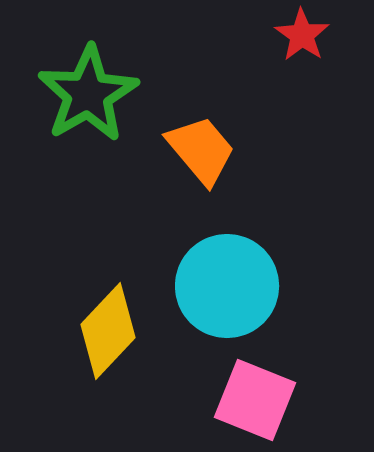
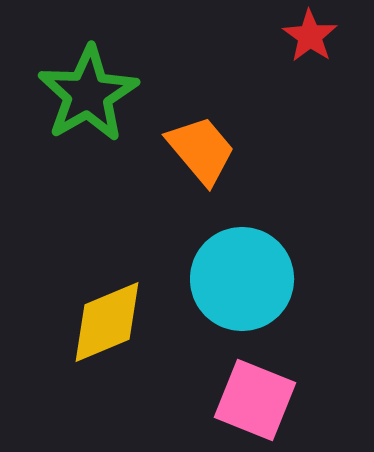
red star: moved 8 px right, 1 px down
cyan circle: moved 15 px right, 7 px up
yellow diamond: moved 1 px left, 9 px up; rotated 24 degrees clockwise
